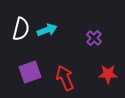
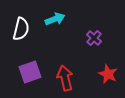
cyan arrow: moved 8 px right, 11 px up
red star: rotated 24 degrees clockwise
red arrow: rotated 10 degrees clockwise
